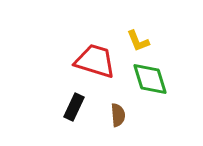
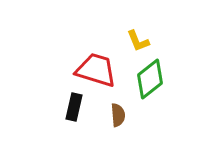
red trapezoid: moved 1 px right, 9 px down
green diamond: rotated 69 degrees clockwise
black rectangle: rotated 12 degrees counterclockwise
